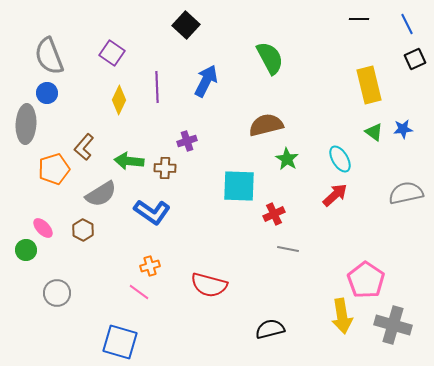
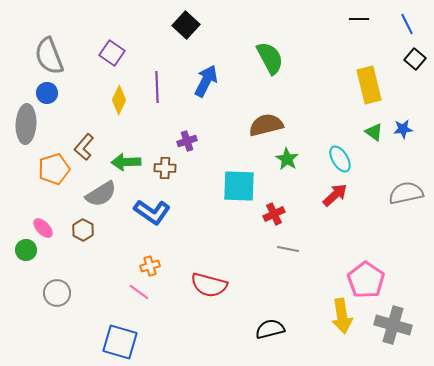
black square at (415, 59): rotated 25 degrees counterclockwise
green arrow at (129, 161): moved 3 px left, 1 px down; rotated 8 degrees counterclockwise
